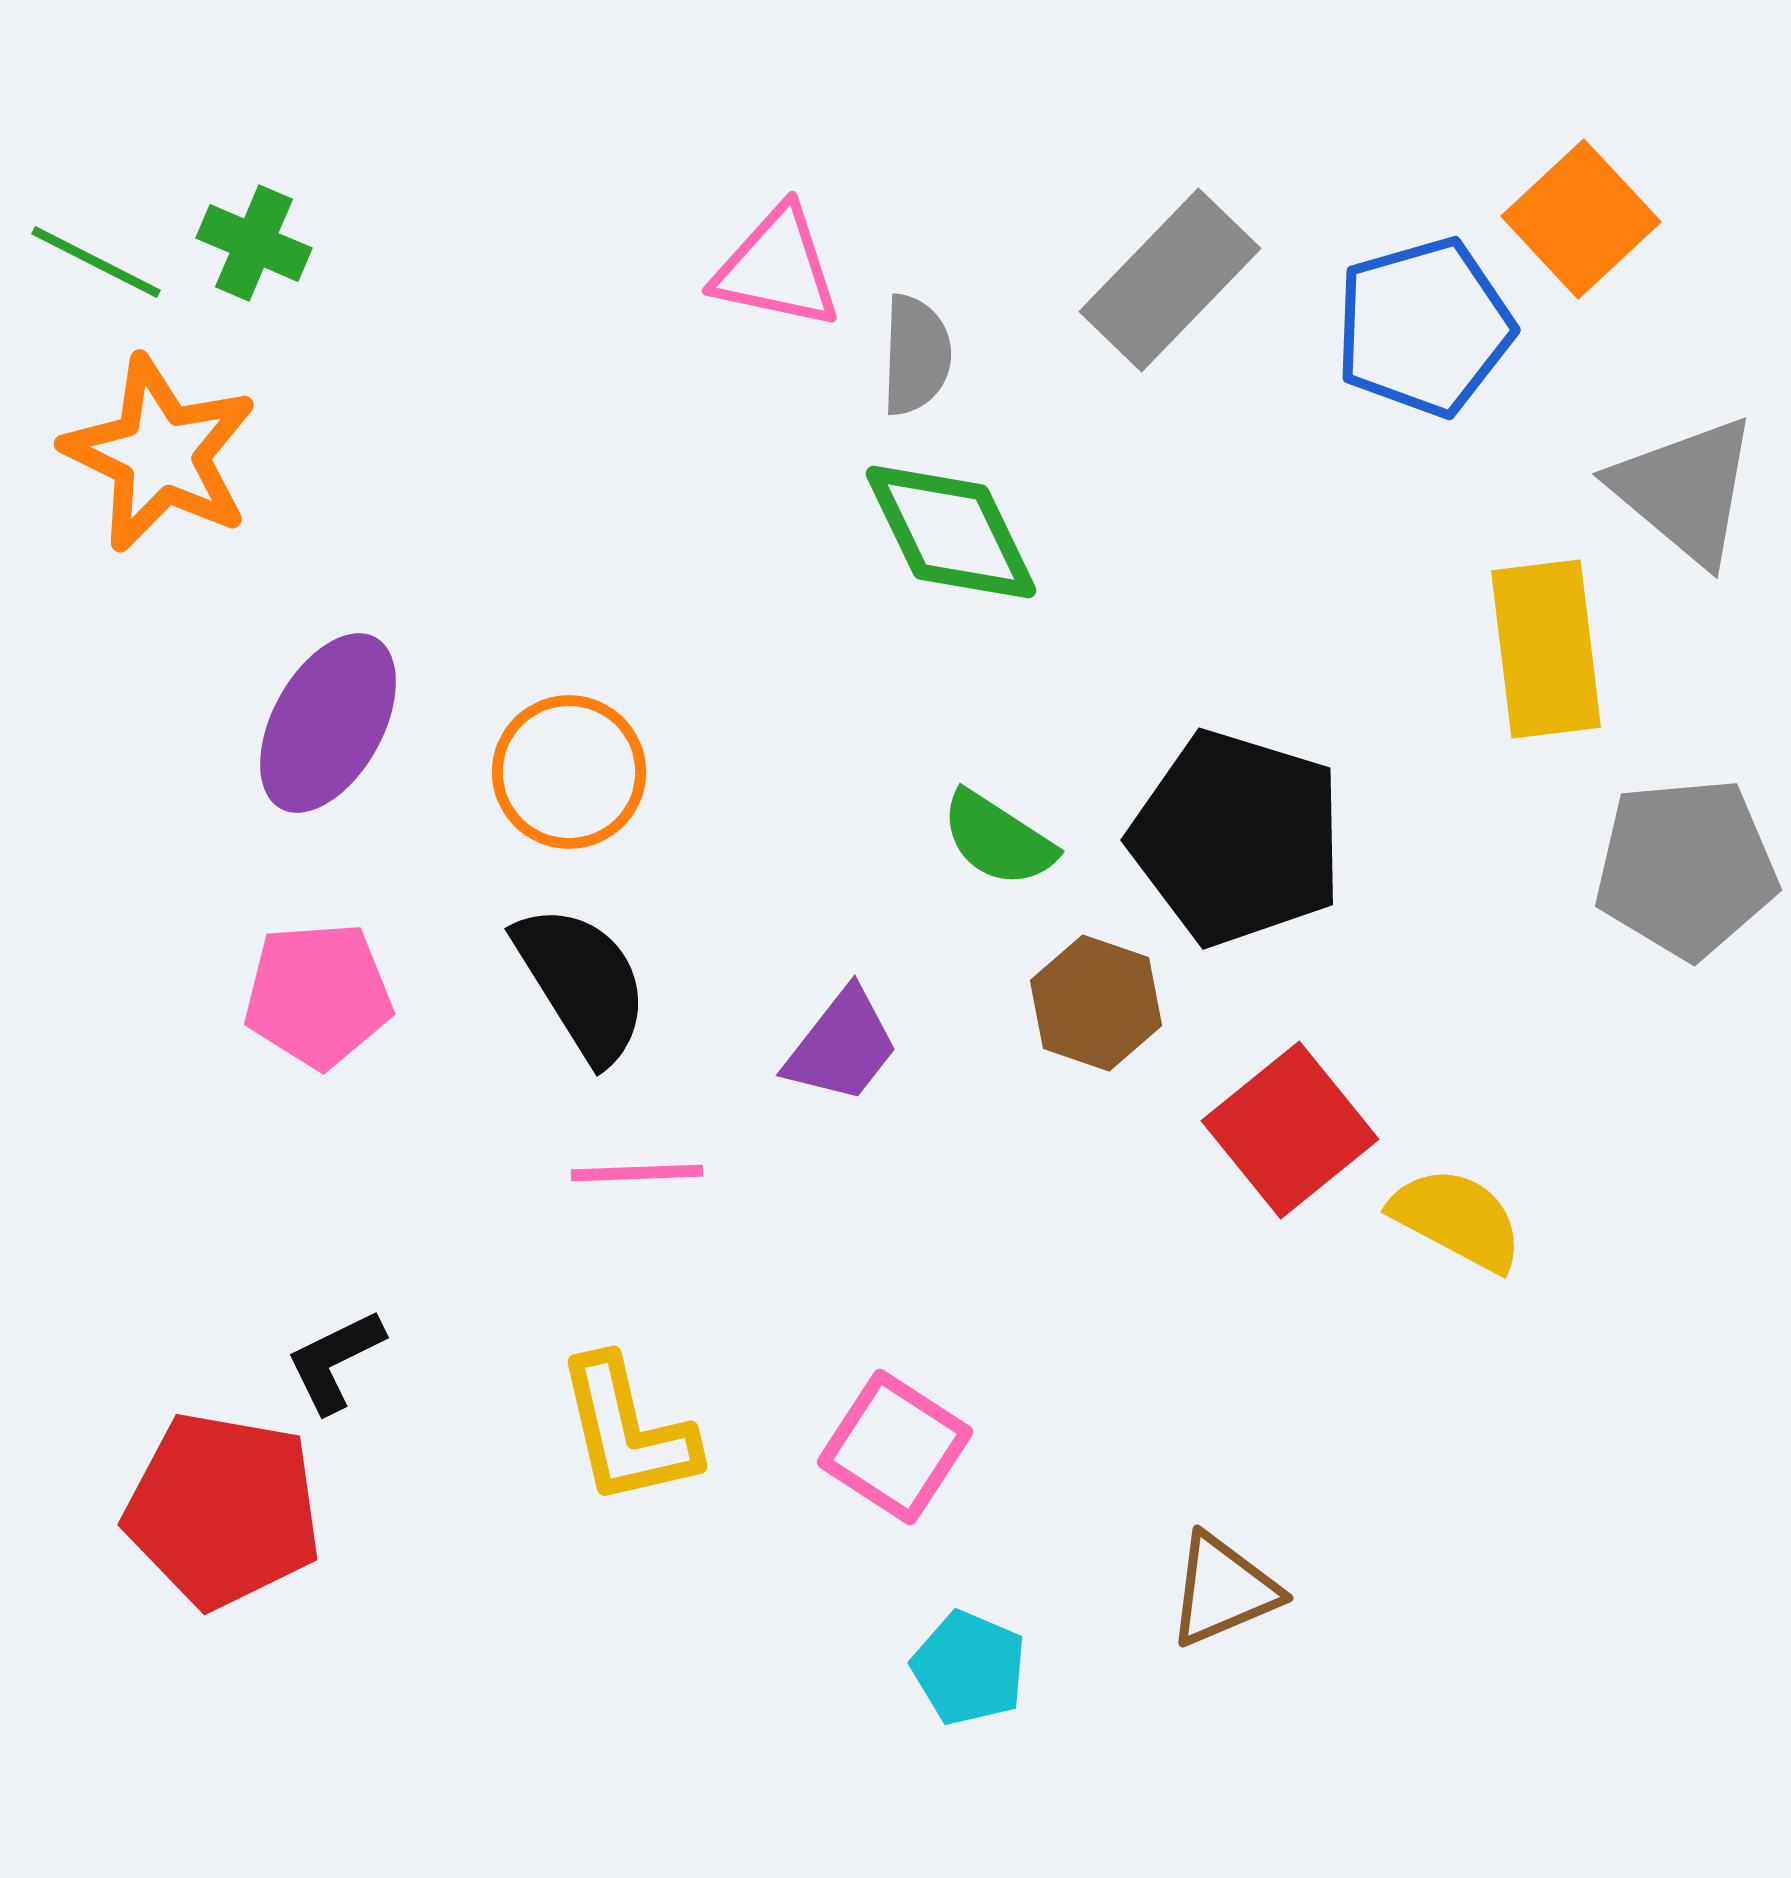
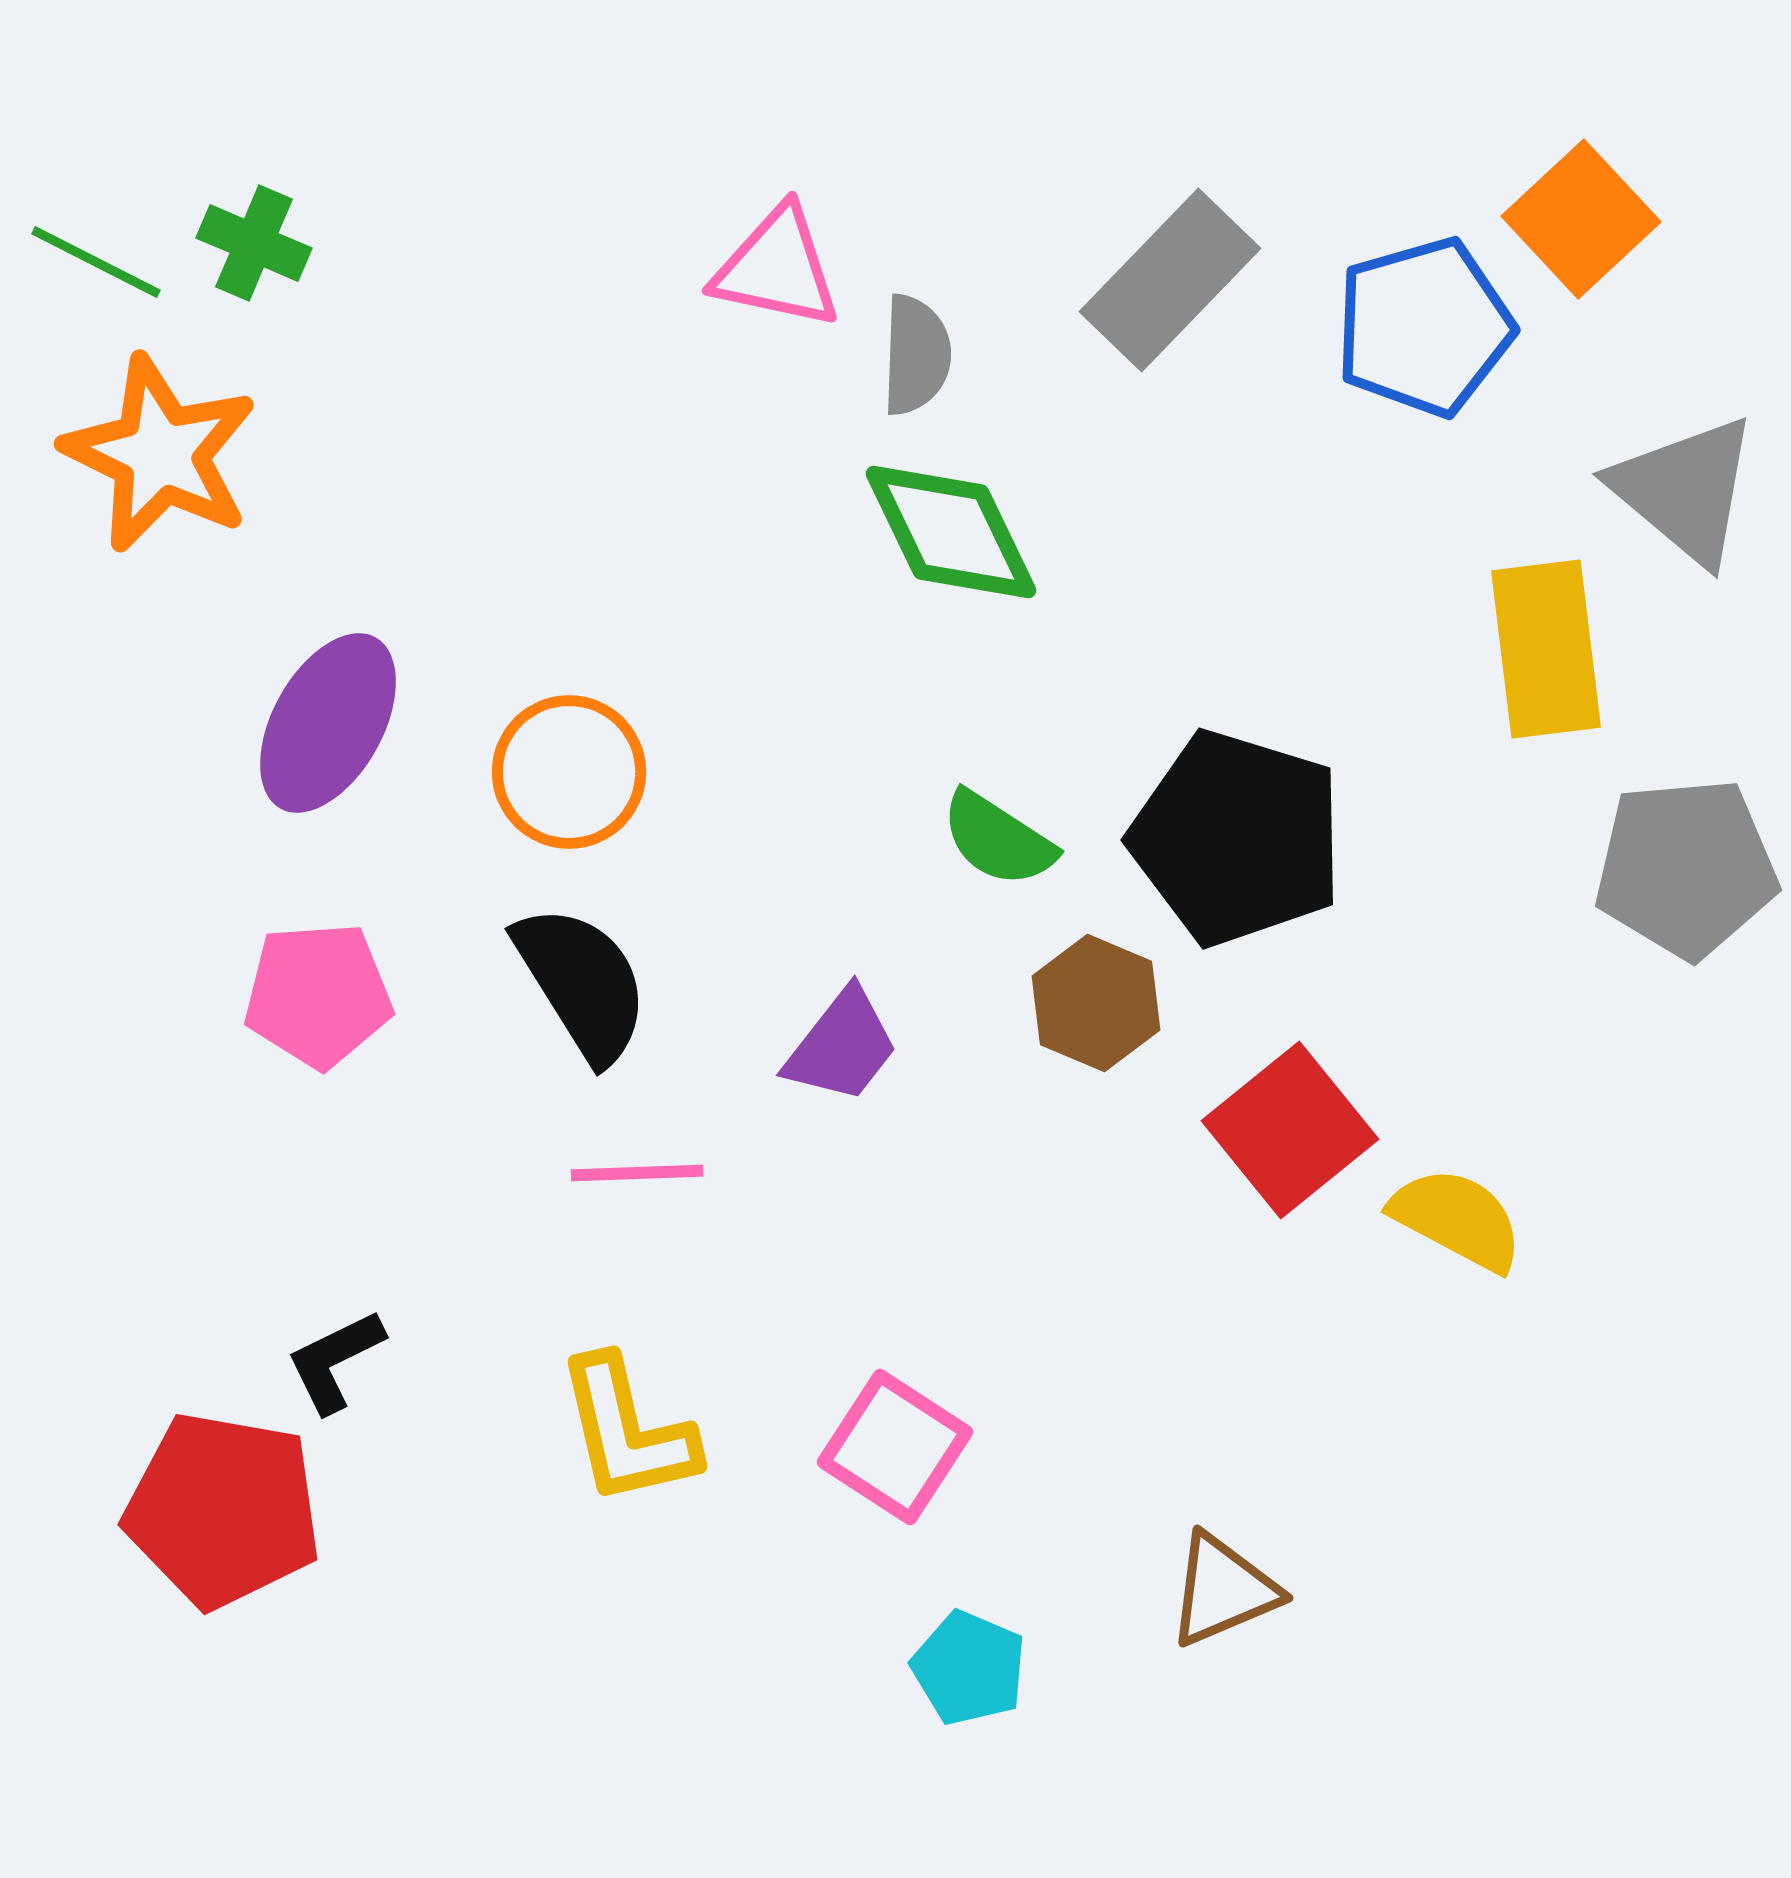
brown hexagon: rotated 4 degrees clockwise
